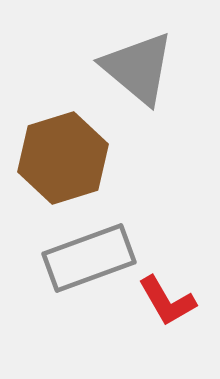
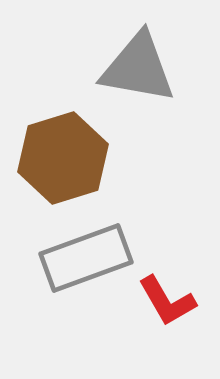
gray triangle: rotated 30 degrees counterclockwise
gray rectangle: moved 3 px left
